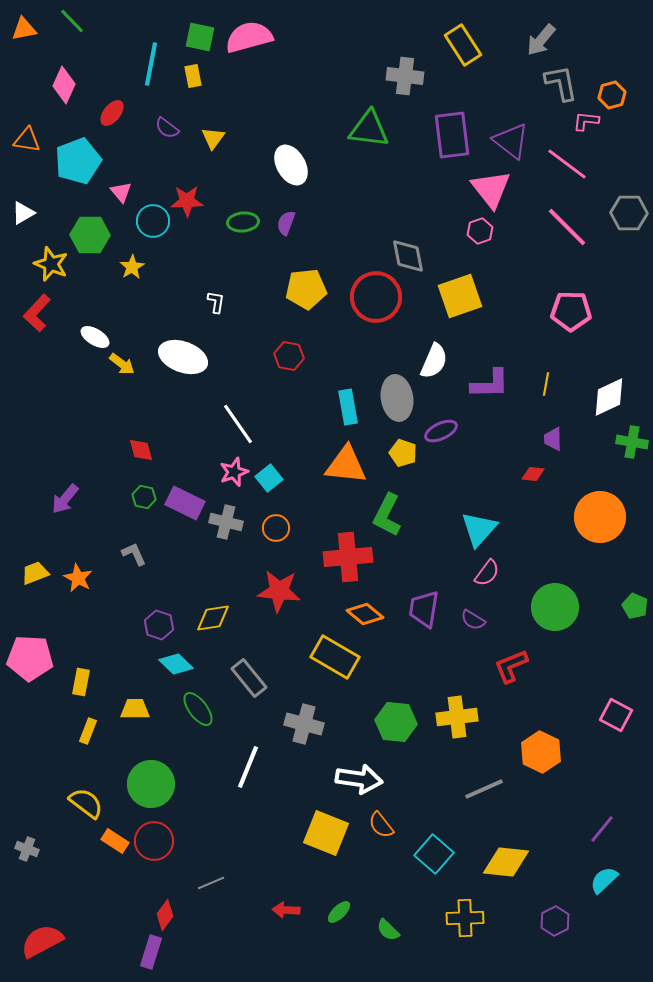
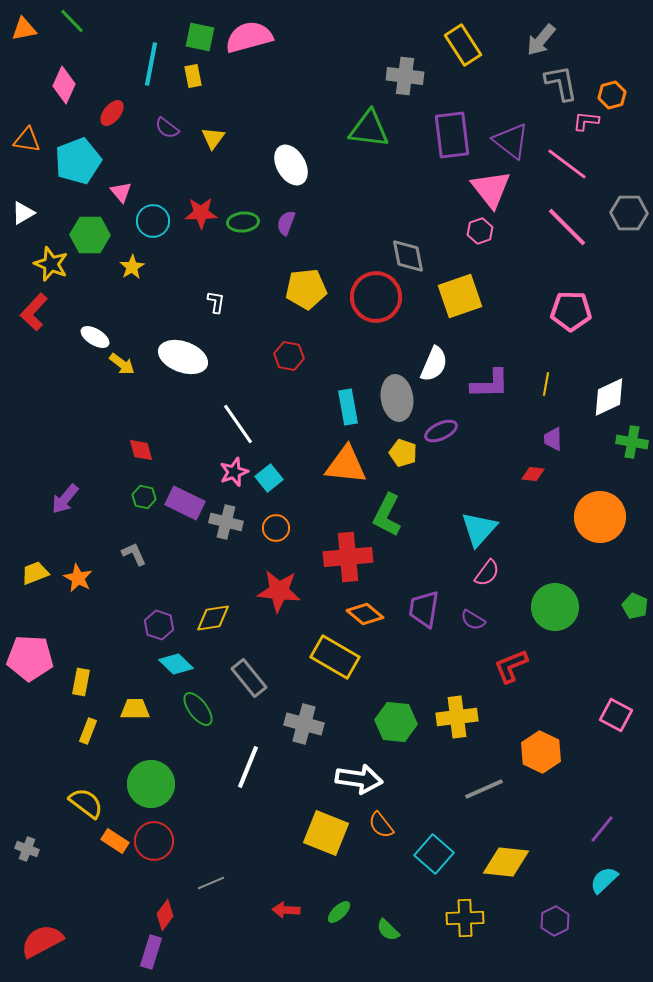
red star at (187, 201): moved 14 px right, 12 px down
red L-shape at (37, 313): moved 3 px left, 1 px up
white semicircle at (434, 361): moved 3 px down
